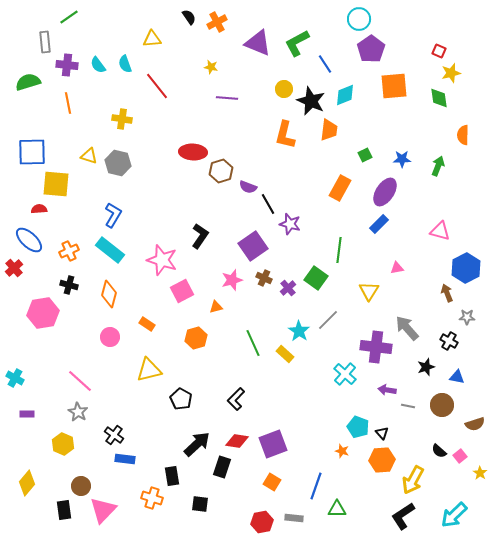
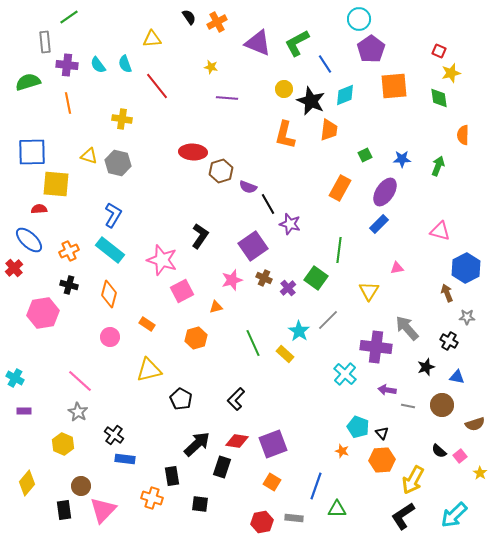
purple rectangle at (27, 414): moved 3 px left, 3 px up
